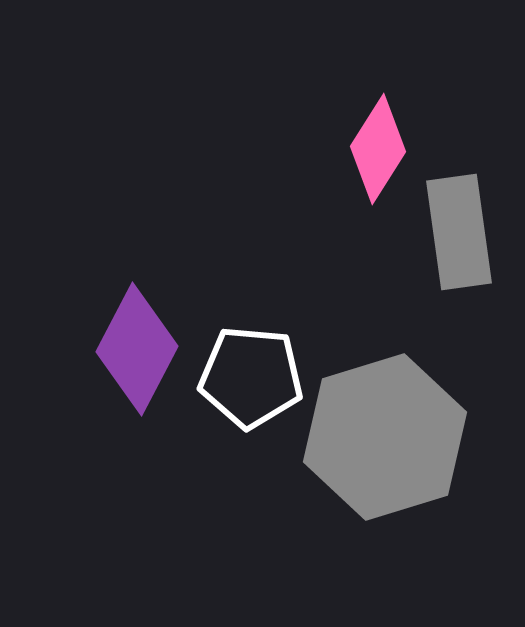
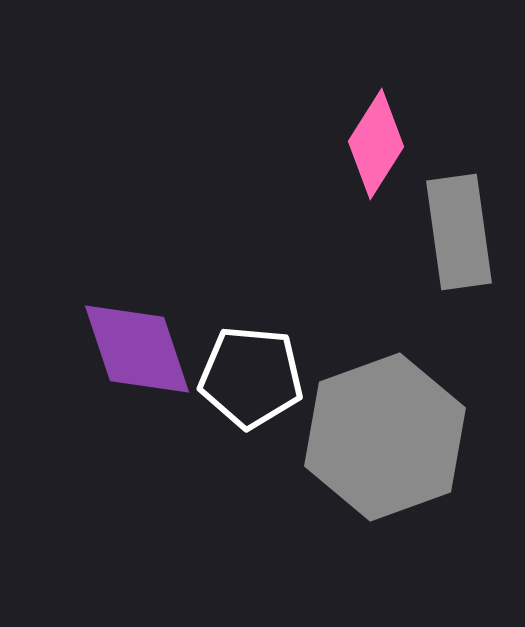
pink diamond: moved 2 px left, 5 px up
purple diamond: rotated 46 degrees counterclockwise
gray hexagon: rotated 3 degrees counterclockwise
